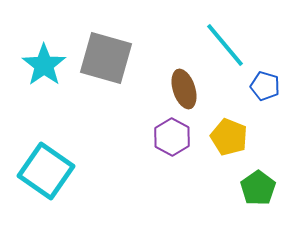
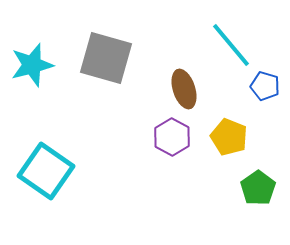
cyan line: moved 6 px right
cyan star: moved 12 px left; rotated 21 degrees clockwise
